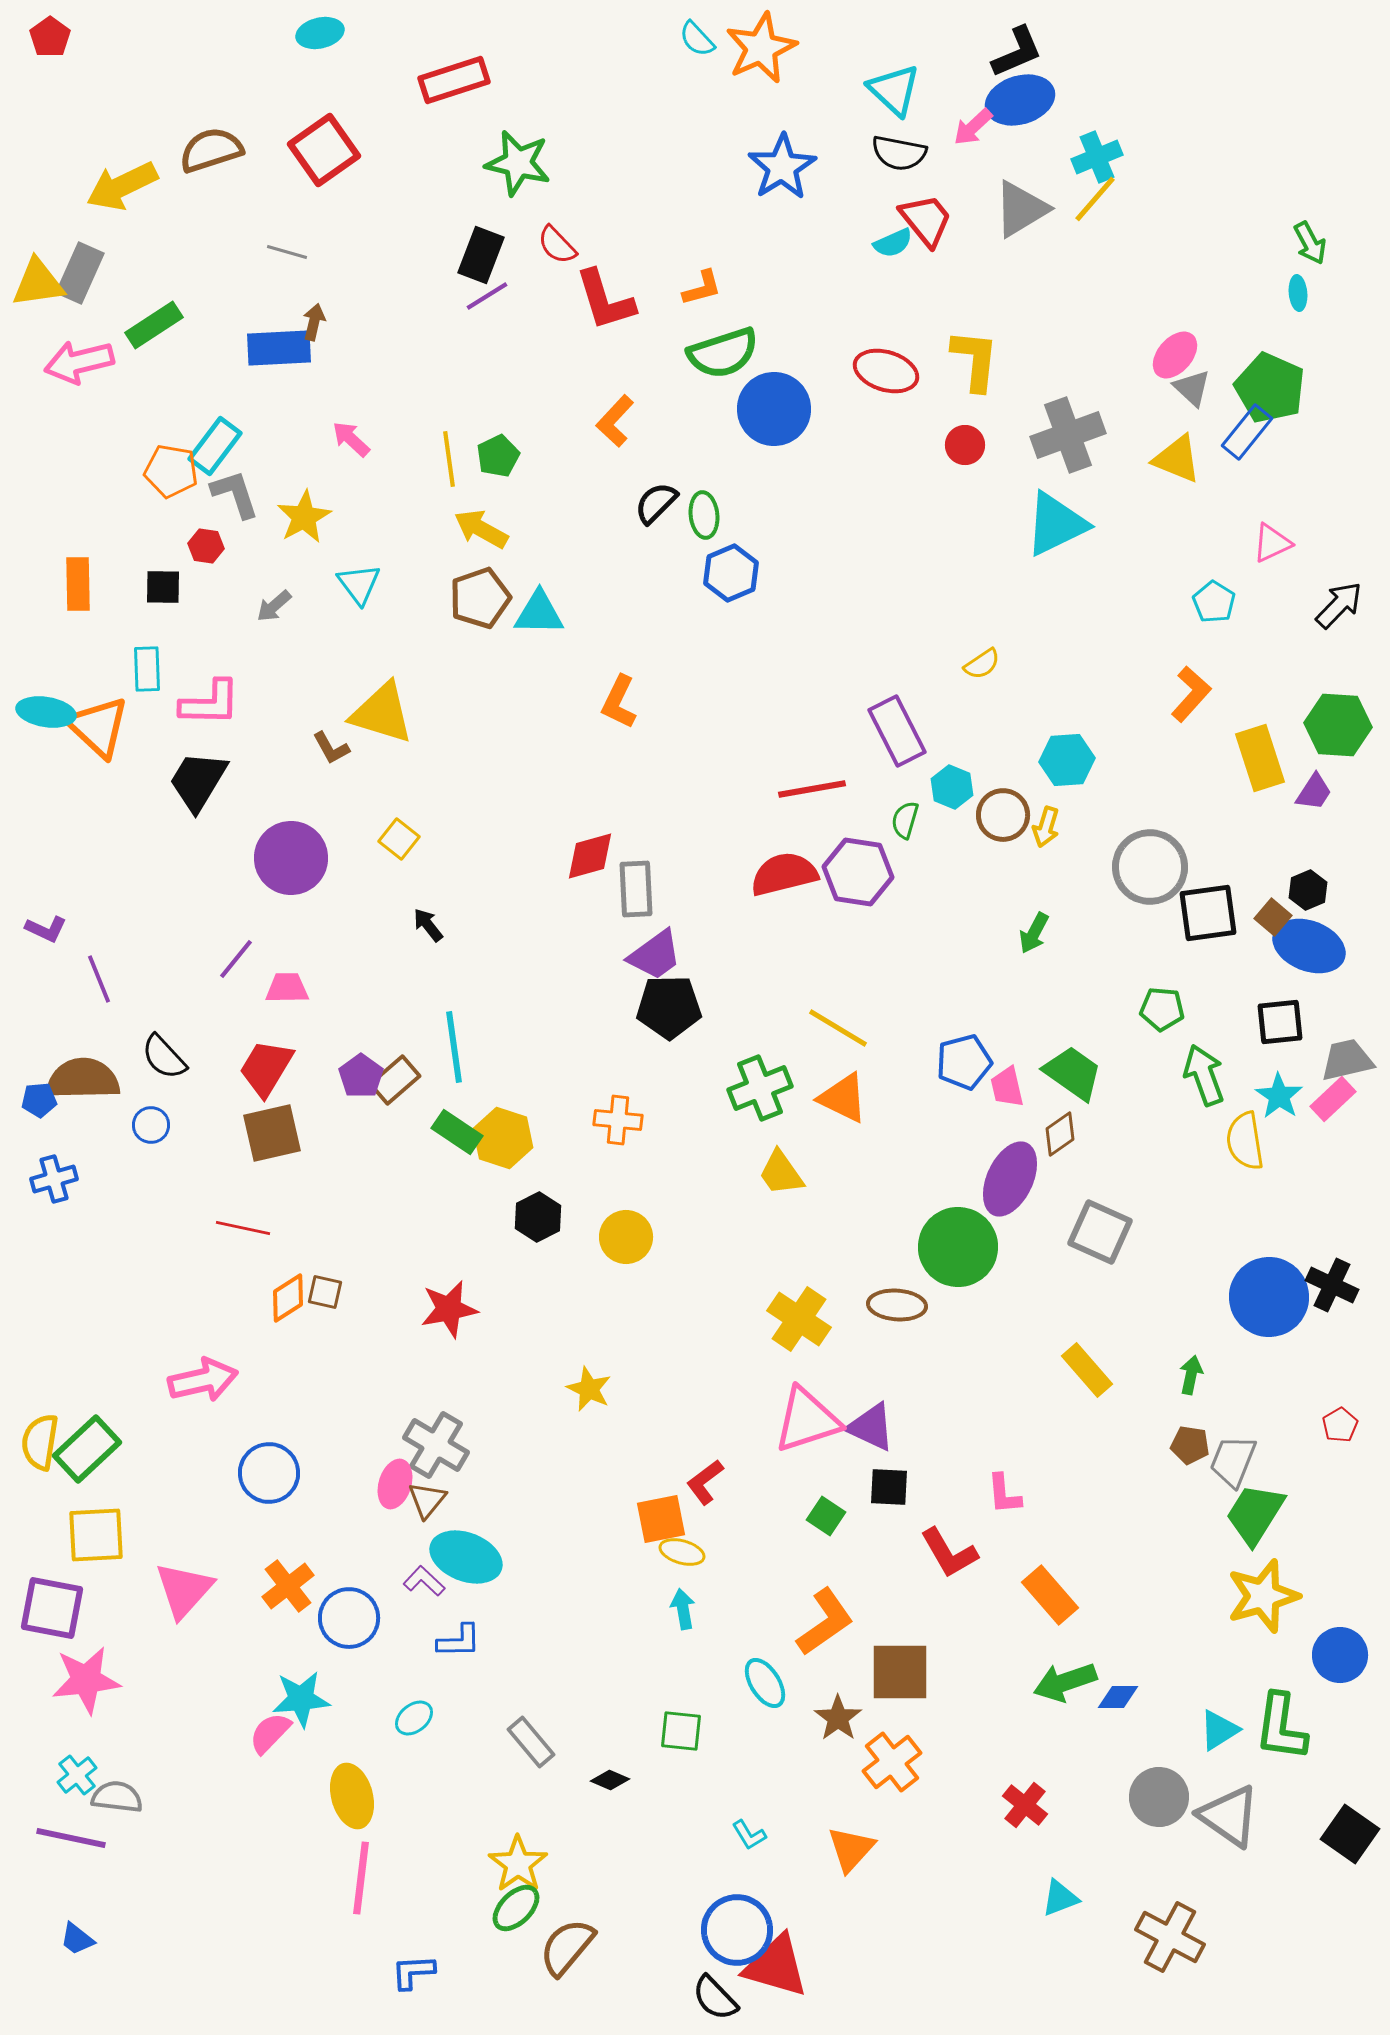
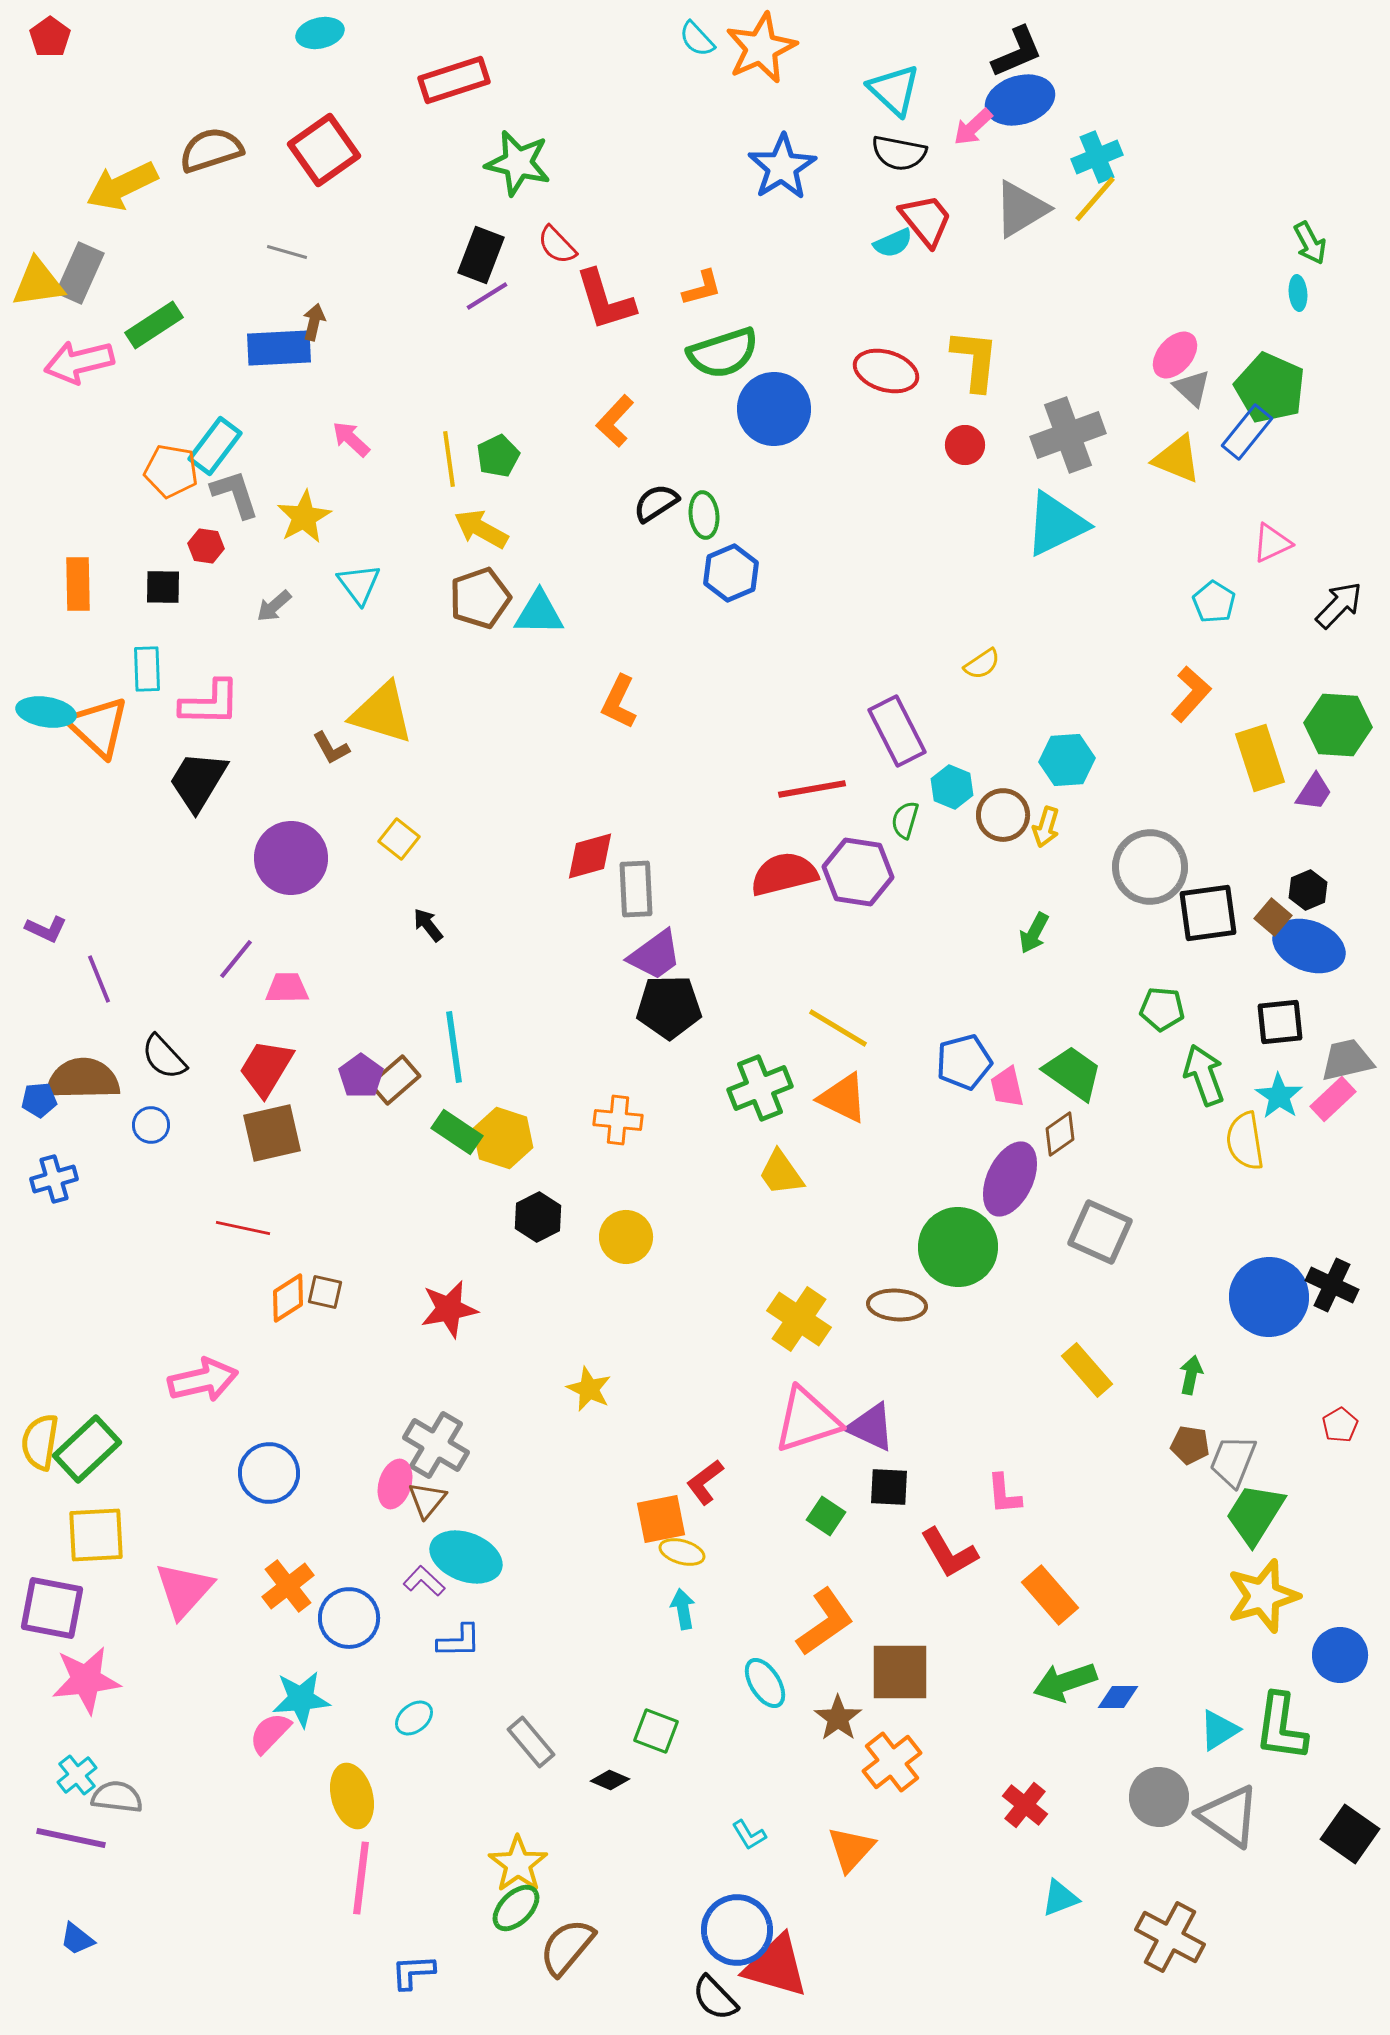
black semicircle at (656, 503): rotated 12 degrees clockwise
green square at (681, 1731): moved 25 px left; rotated 15 degrees clockwise
